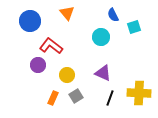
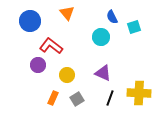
blue semicircle: moved 1 px left, 2 px down
gray square: moved 1 px right, 3 px down
